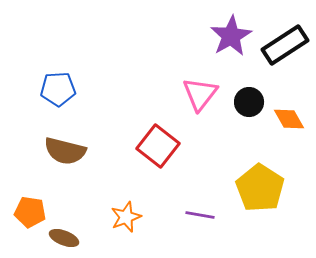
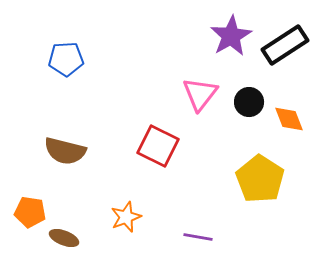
blue pentagon: moved 8 px right, 30 px up
orange diamond: rotated 8 degrees clockwise
red square: rotated 12 degrees counterclockwise
yellow pentagon: moved 9 px up
purple line: moved 2 px left, 22 px down
